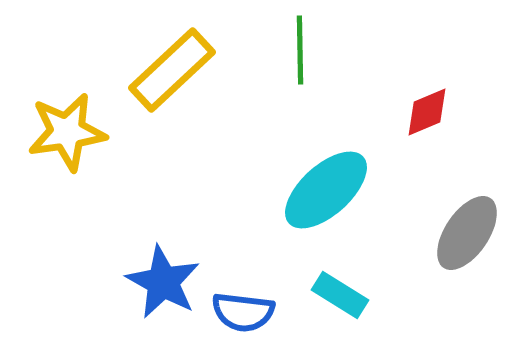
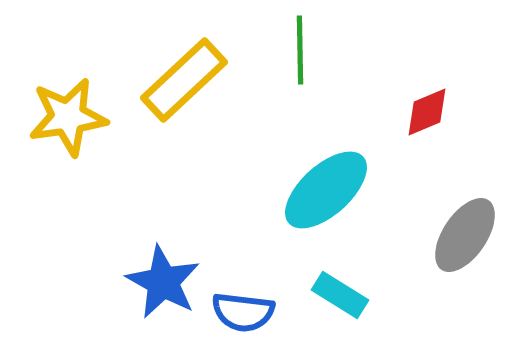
yellow rectangle: moved 12 px right, 10 px down
yellow star: moved 1 px right, 15 px up
gray ellipse: moved 2 px left, 2 px down
